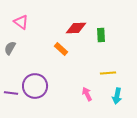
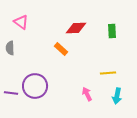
green rectangle: moved 11 px right, 4 px up
gray semicircle: rotated 32 degrees counterclockwise
